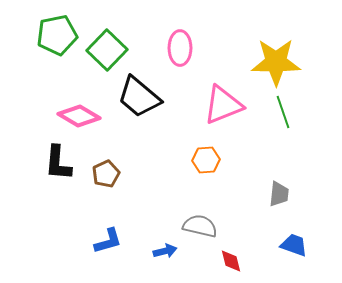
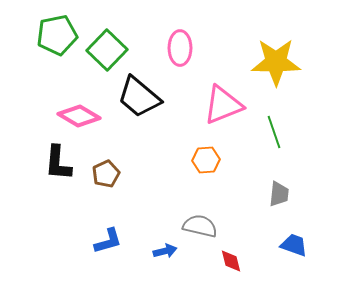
green line: moved 9 px left, 20 px down
